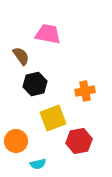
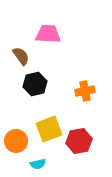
pink trapezoid: rotated 8 degrees counterclockwise
yellow square: moved 4 px left, 11 px down
